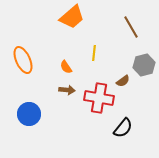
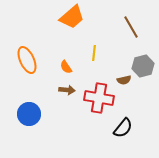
orange ellipse: moved 4 px right
gray hexagon: moved 1 px left, 1 px down
brown semicircle: moved 1 px right, 1 px up; rotated 24 degrees clockwise
